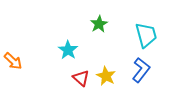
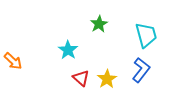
yellow star: moved 1 px right, 3 px down; rotated 12 degrees clockwise
